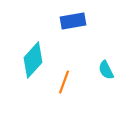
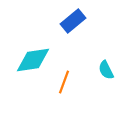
blue rectangle: rotated 30 degrees counterclockwise
cyan diamond: rotated 39 degrees clockwise
